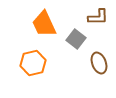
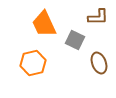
gray square: moved 1 px left, 1 px down; rotated 12 degrees counterclockwise
